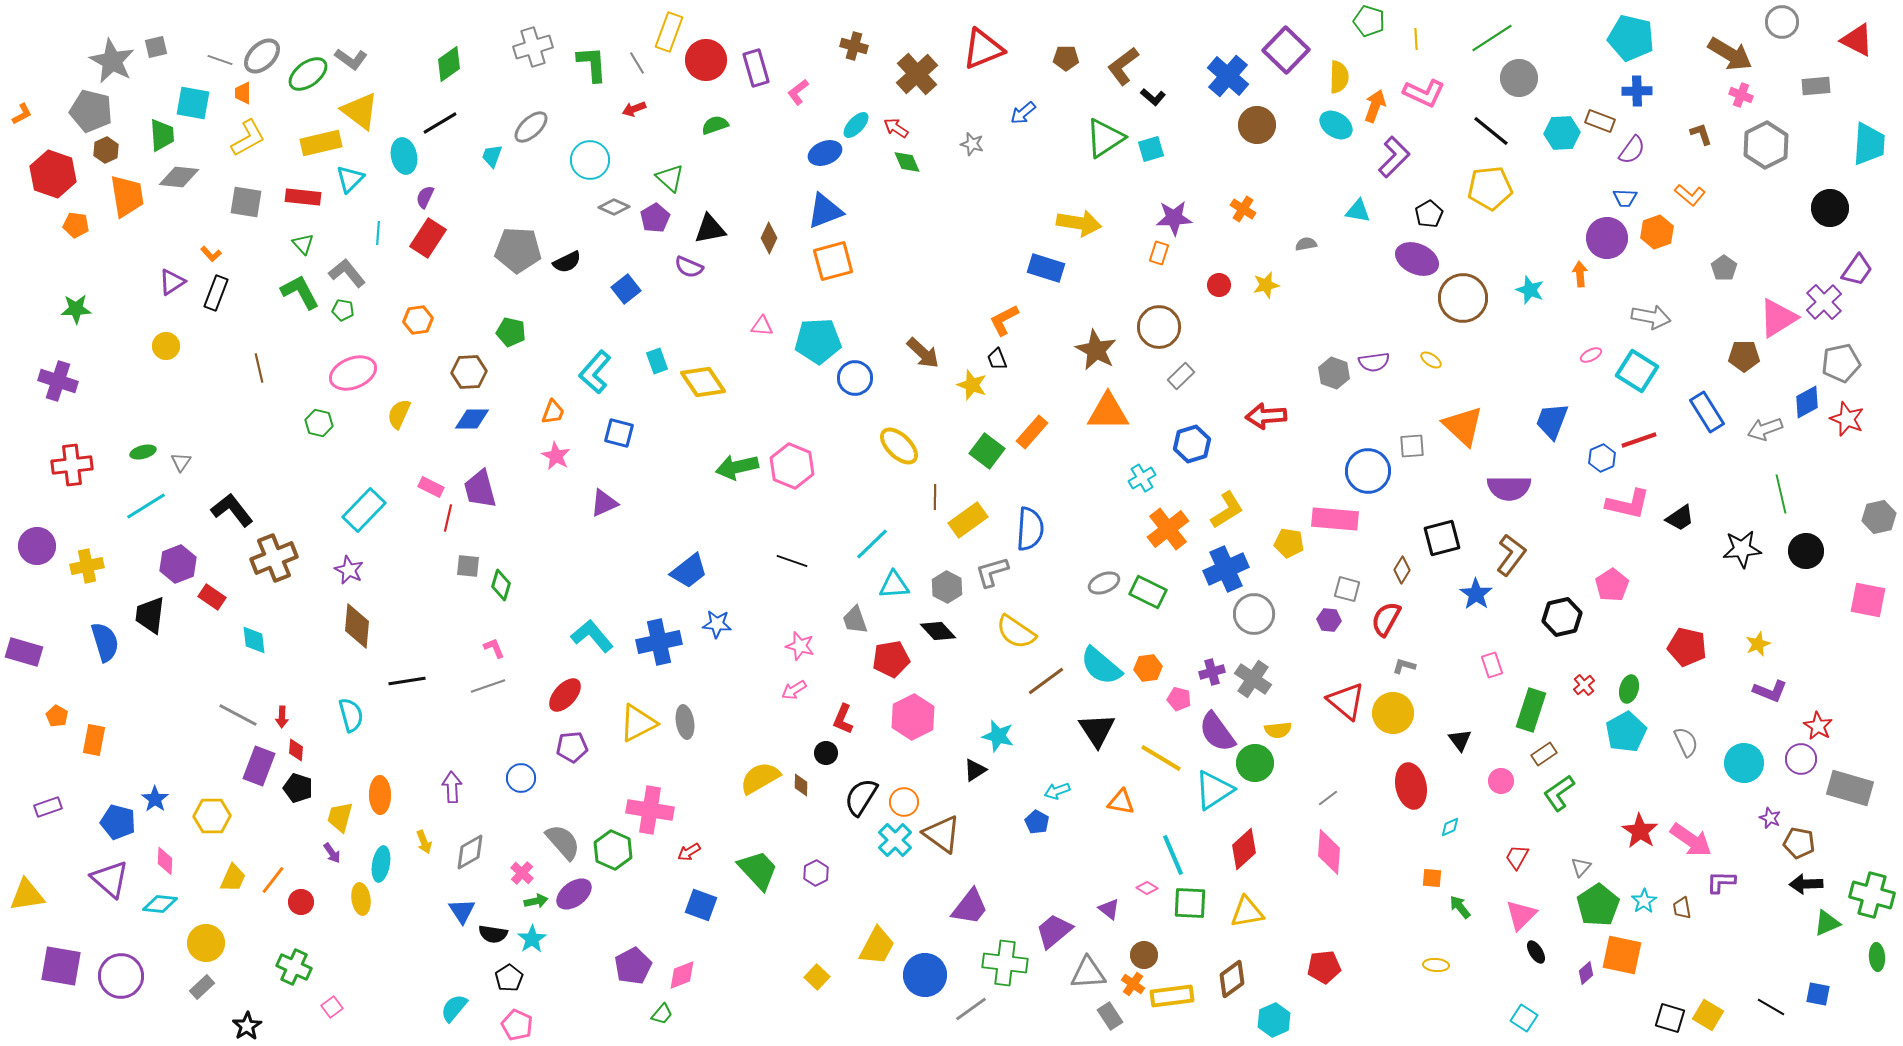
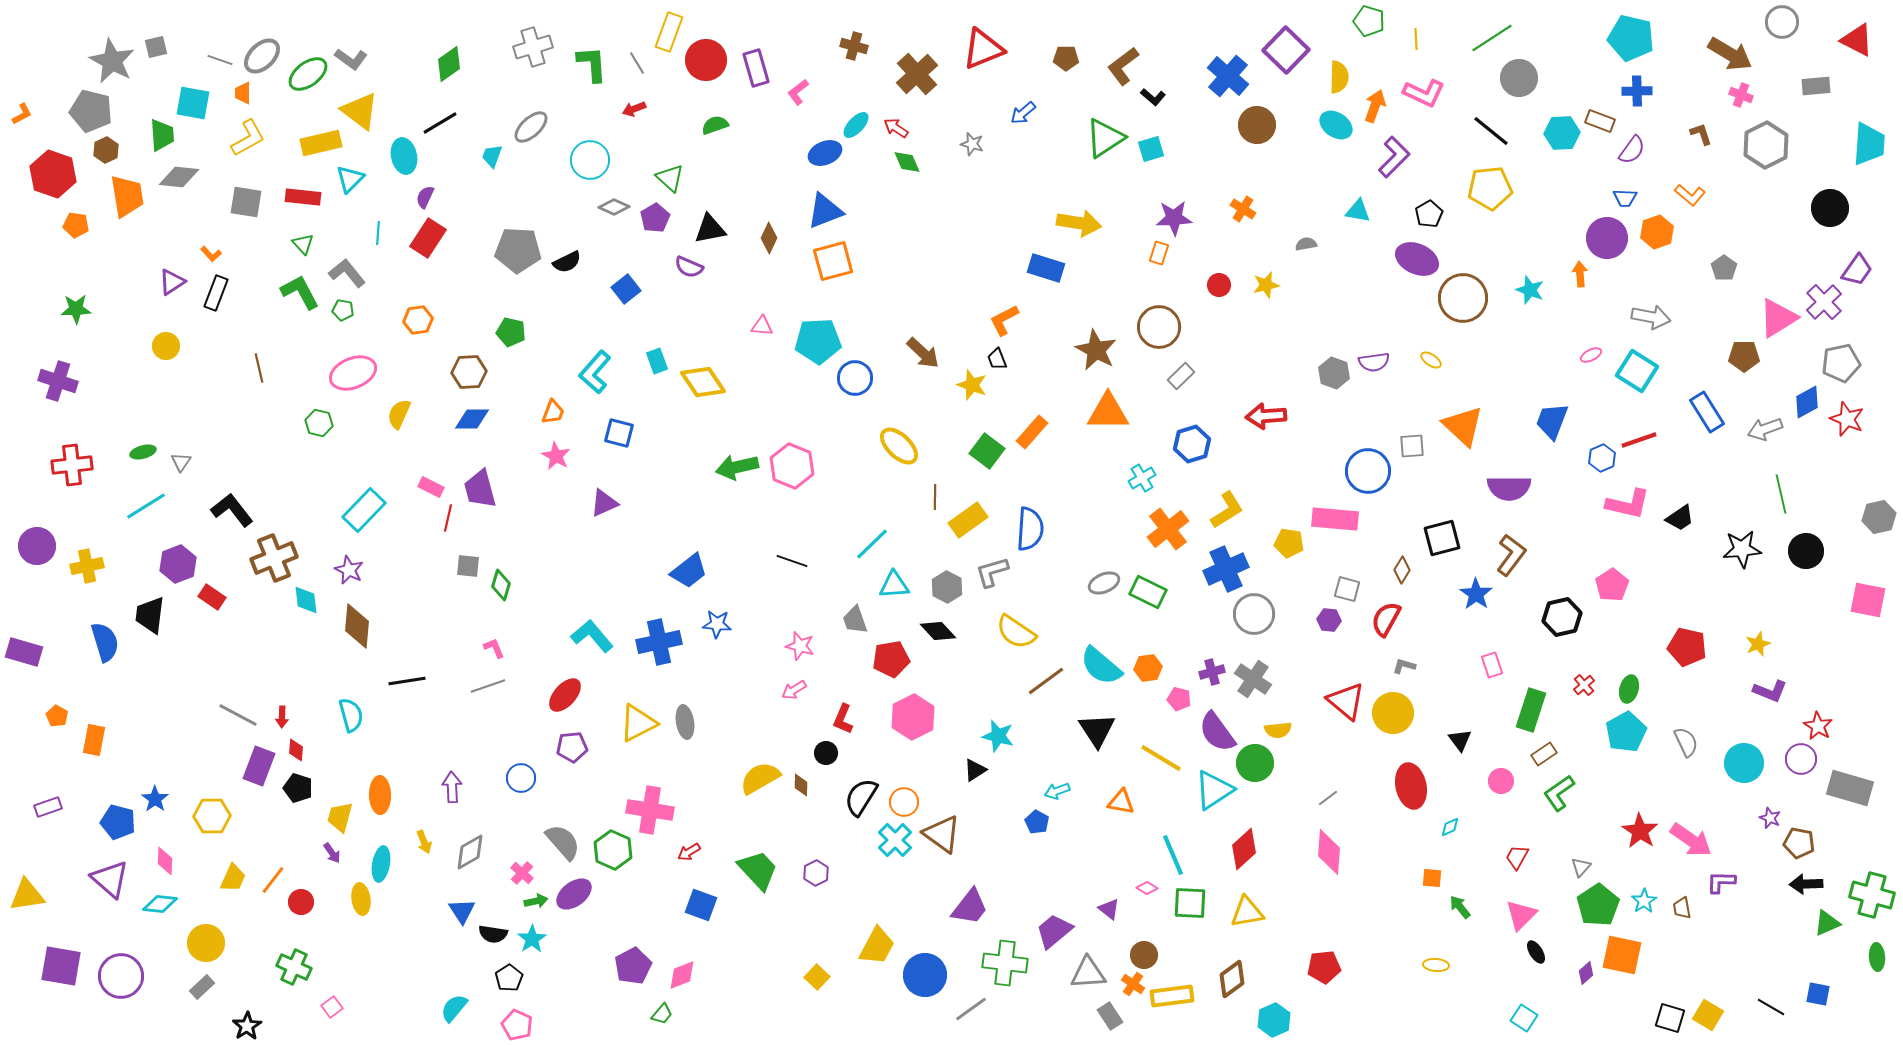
cyan diamond at (254, 640): moved 52 px right, 40 px up
